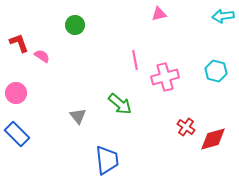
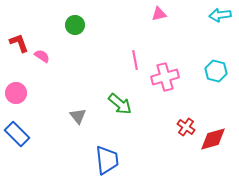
cyan arrow: moved 3 px left, 1 px up
